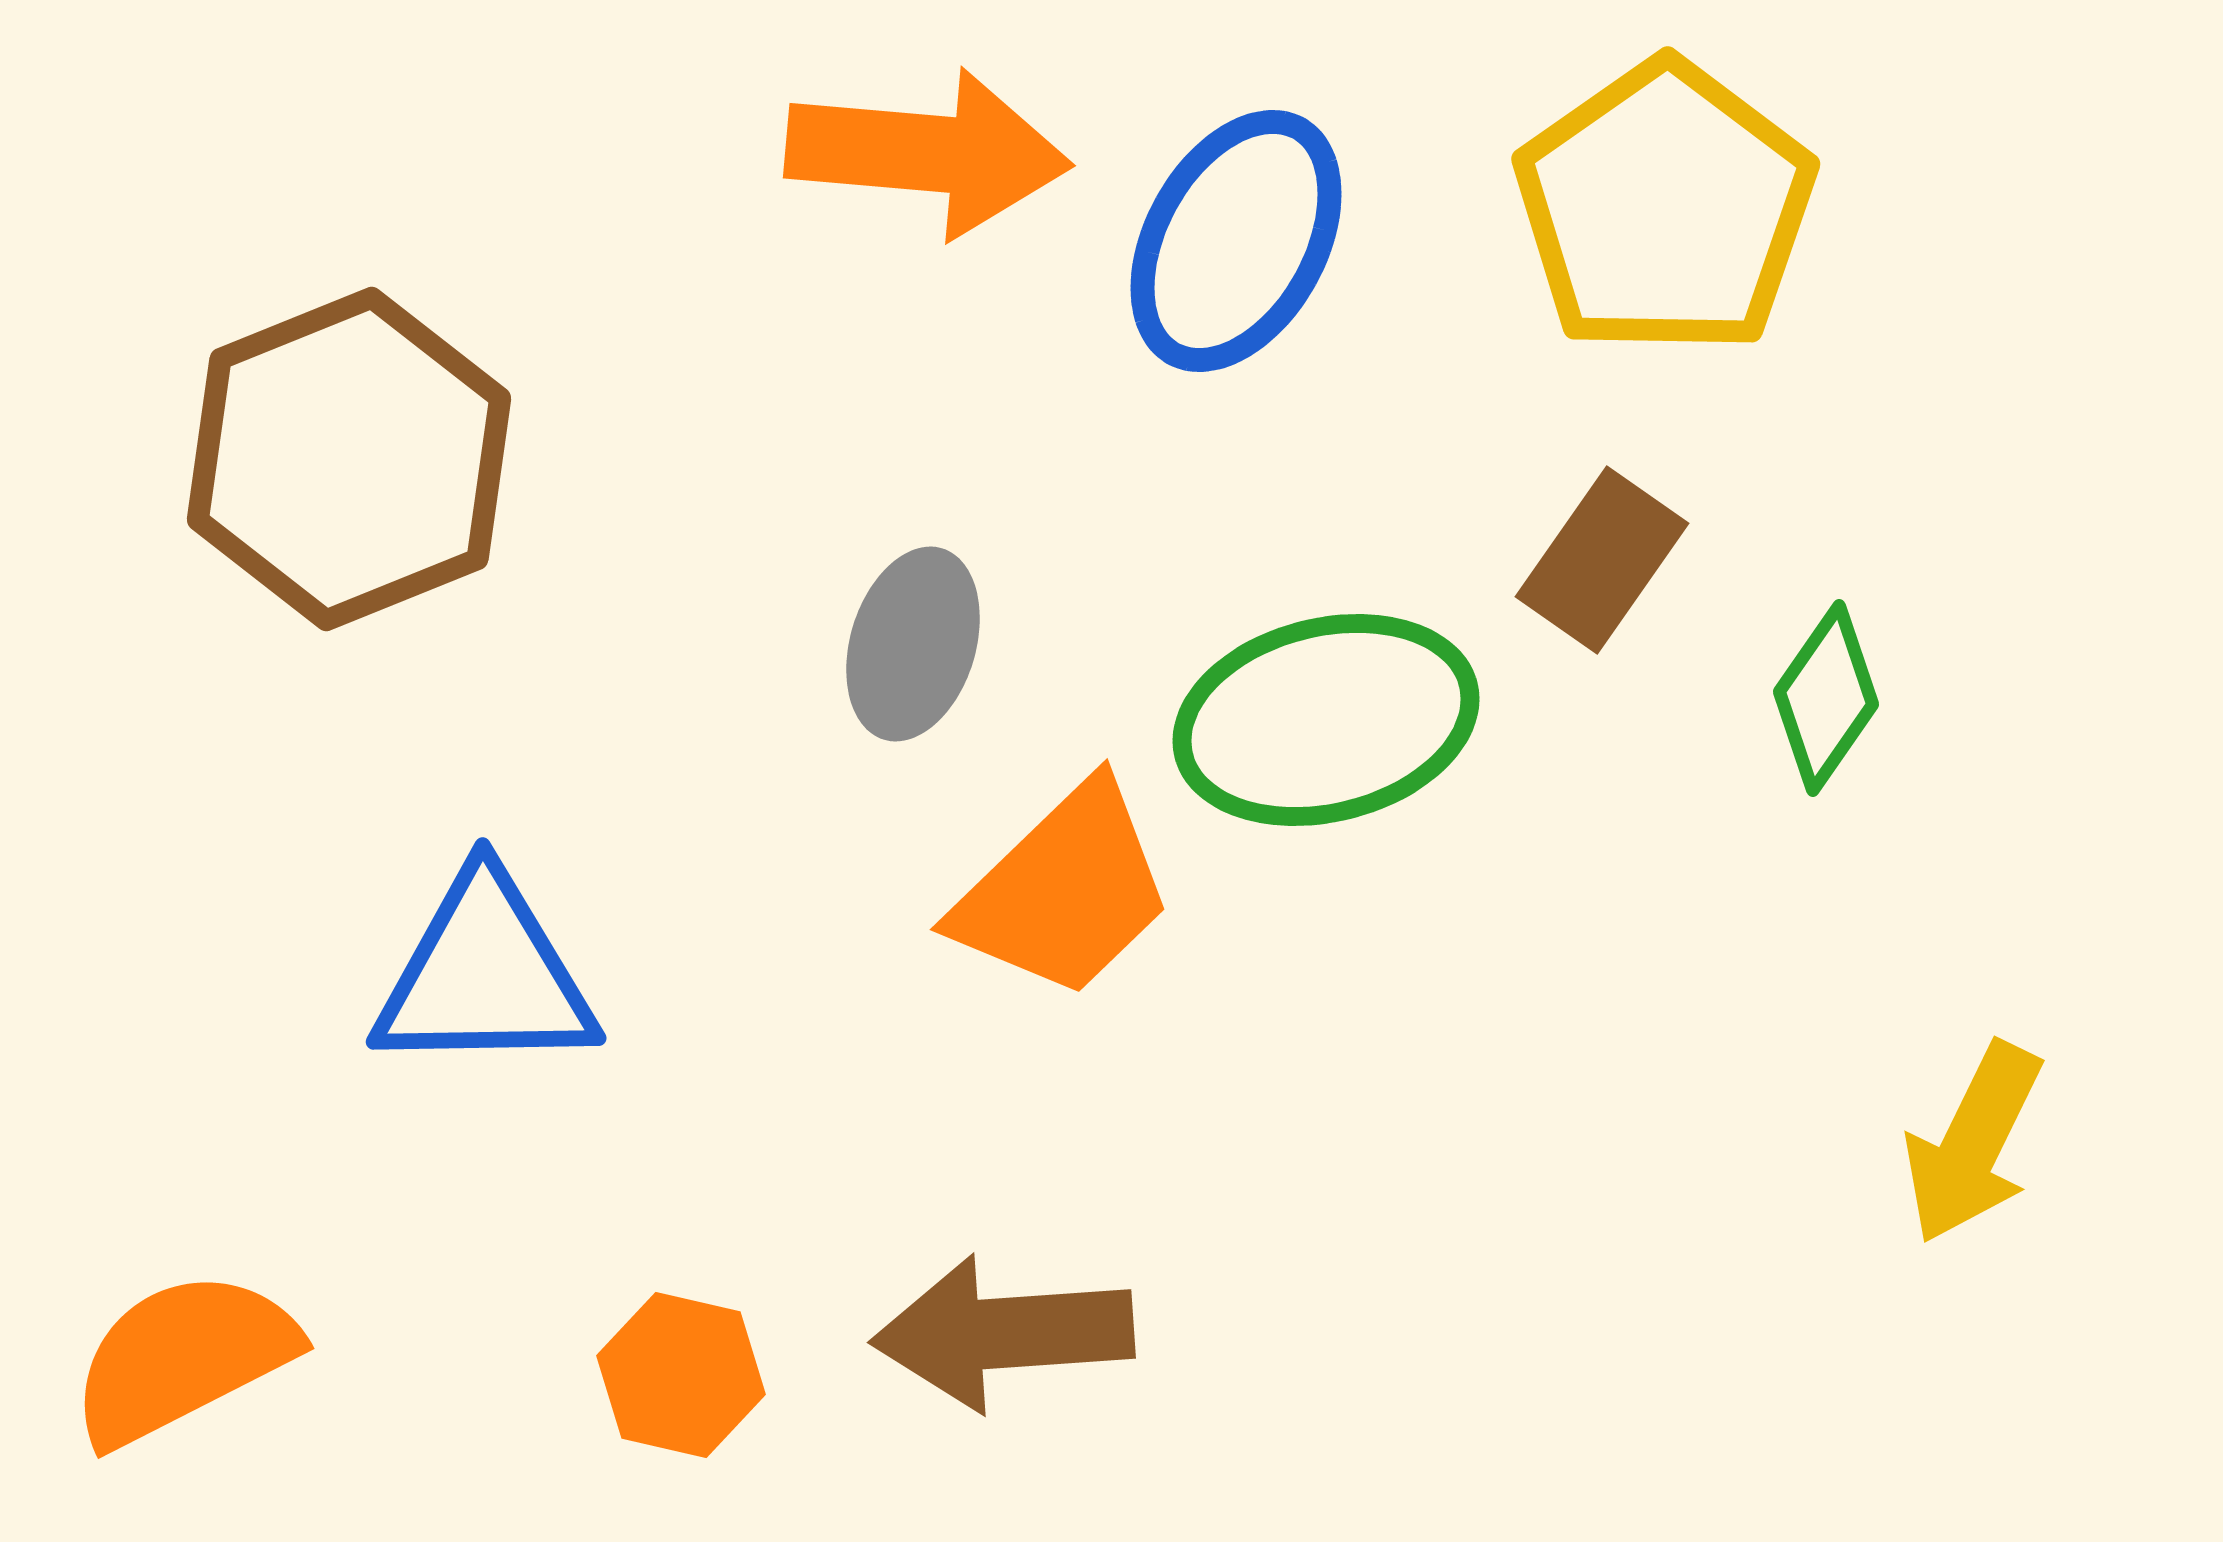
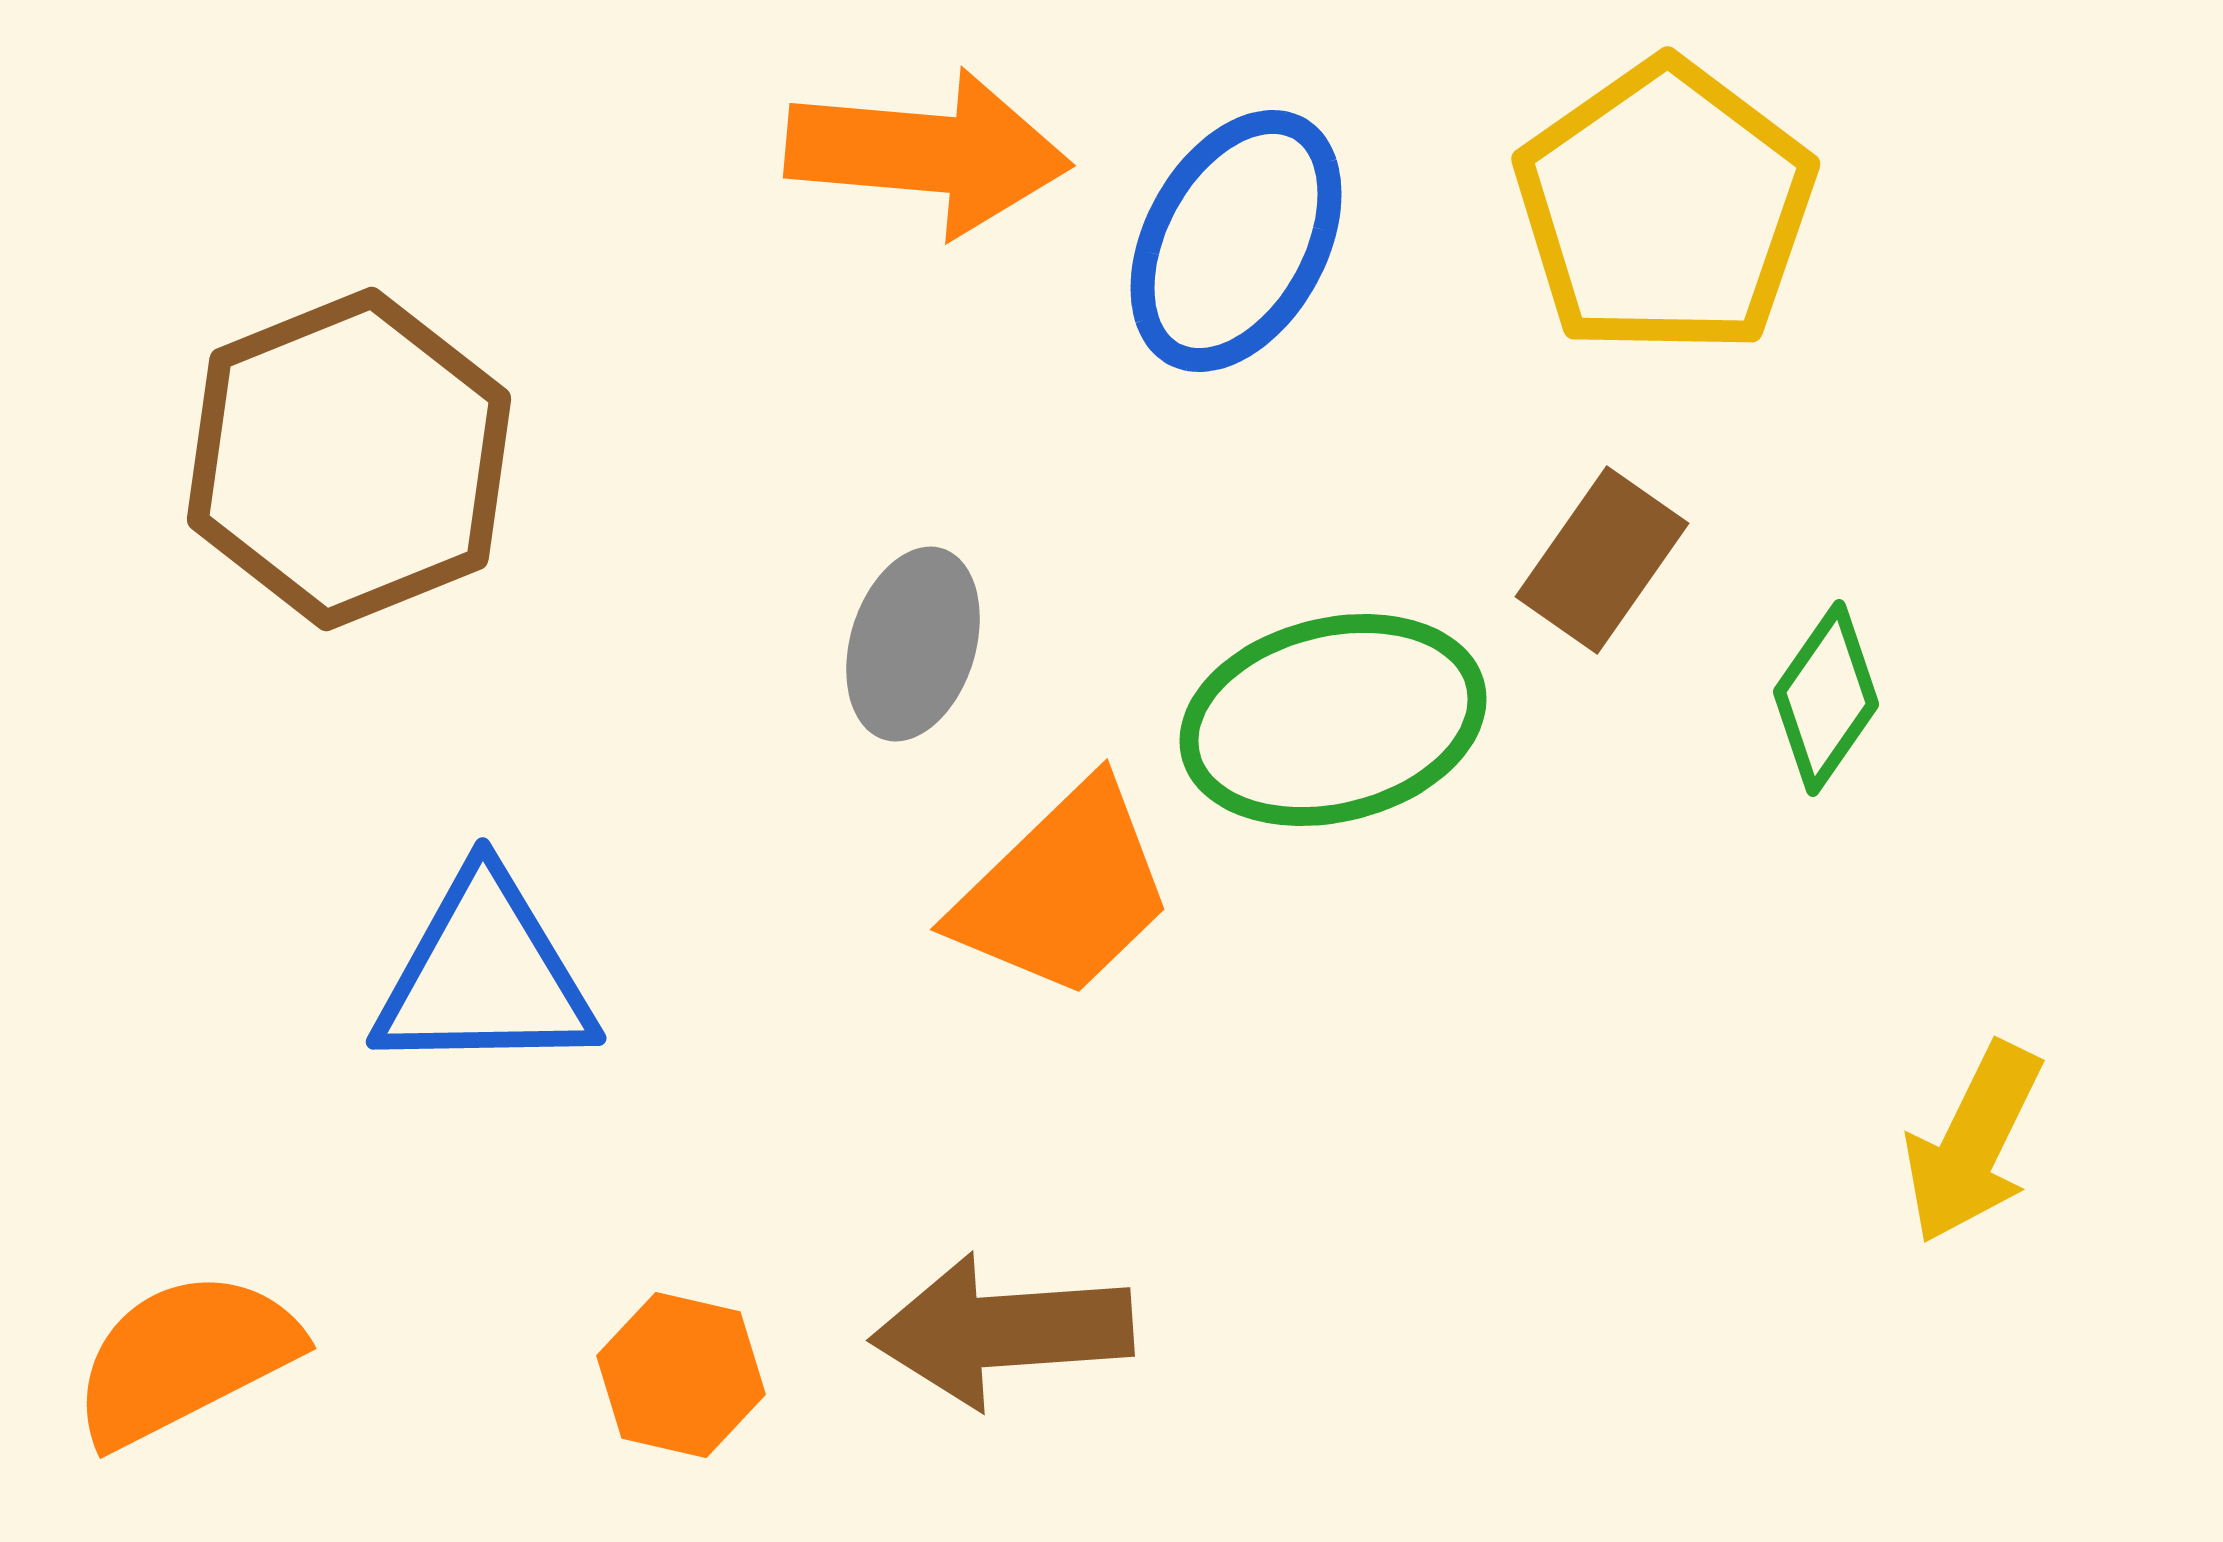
green ellipse: moved 7 px right
brown arrow: moved 1 px left, 2 px up
orange semicircle: moved 2 px right
